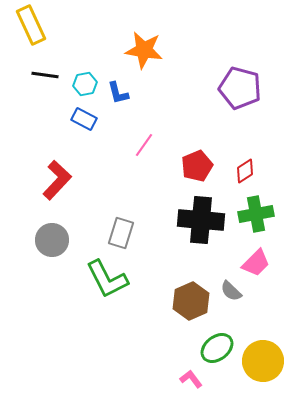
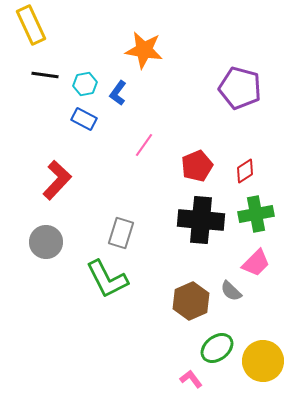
blue L-shape: rotated 50 degrees clockwise
gray circle: moved 6 px left, 2 px down
